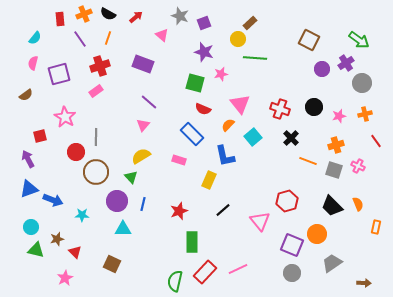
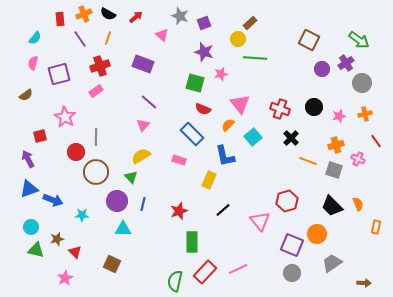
pink cross at (358, 166): moved 7 px up
